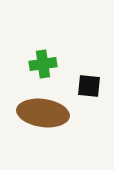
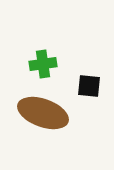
brown ellipse: rotated 12 degrees clockwise
